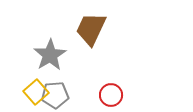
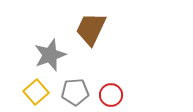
gray star: rotated 12 degrees clockwise
gray pentagon: moved 20 px right, 3 px up
